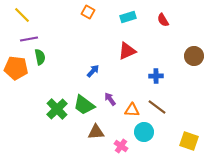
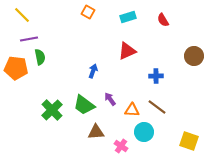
blue arrow: rotated 24 degrees counterclockwise
green cross: moved 5 px left, 1 px down
